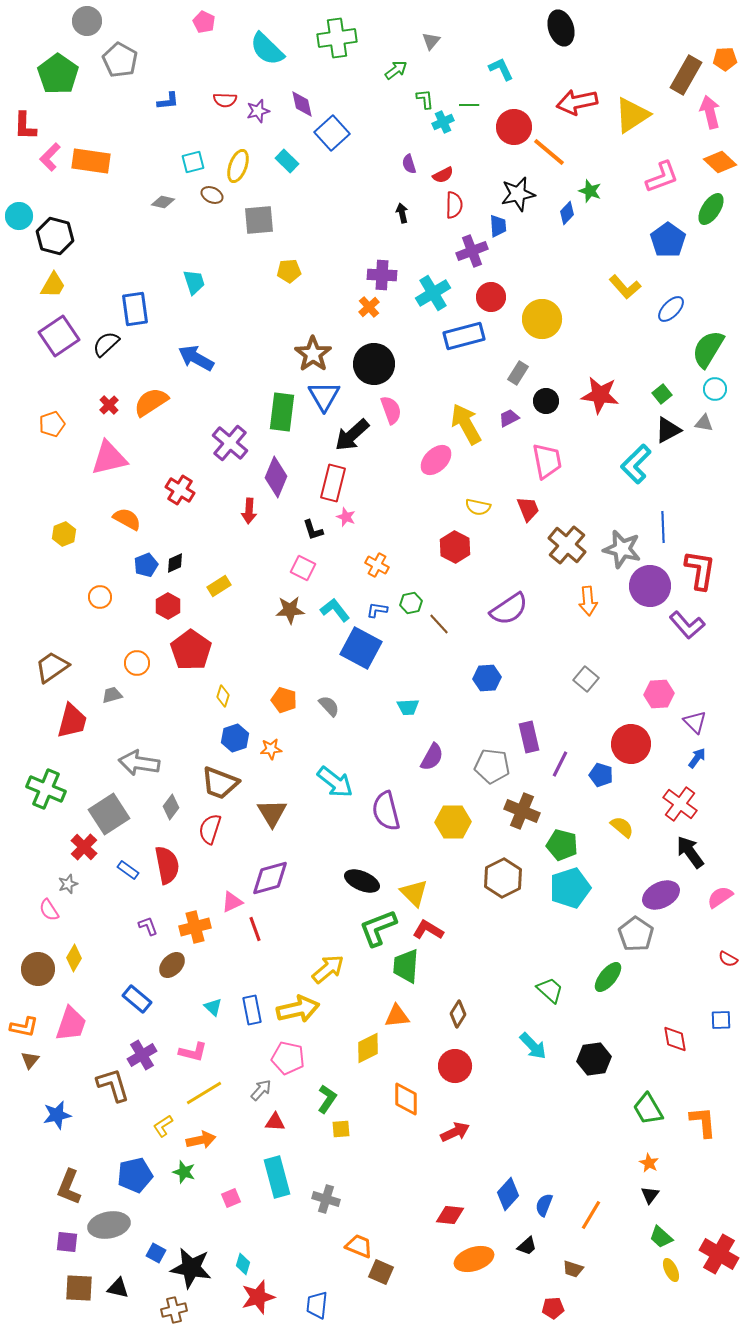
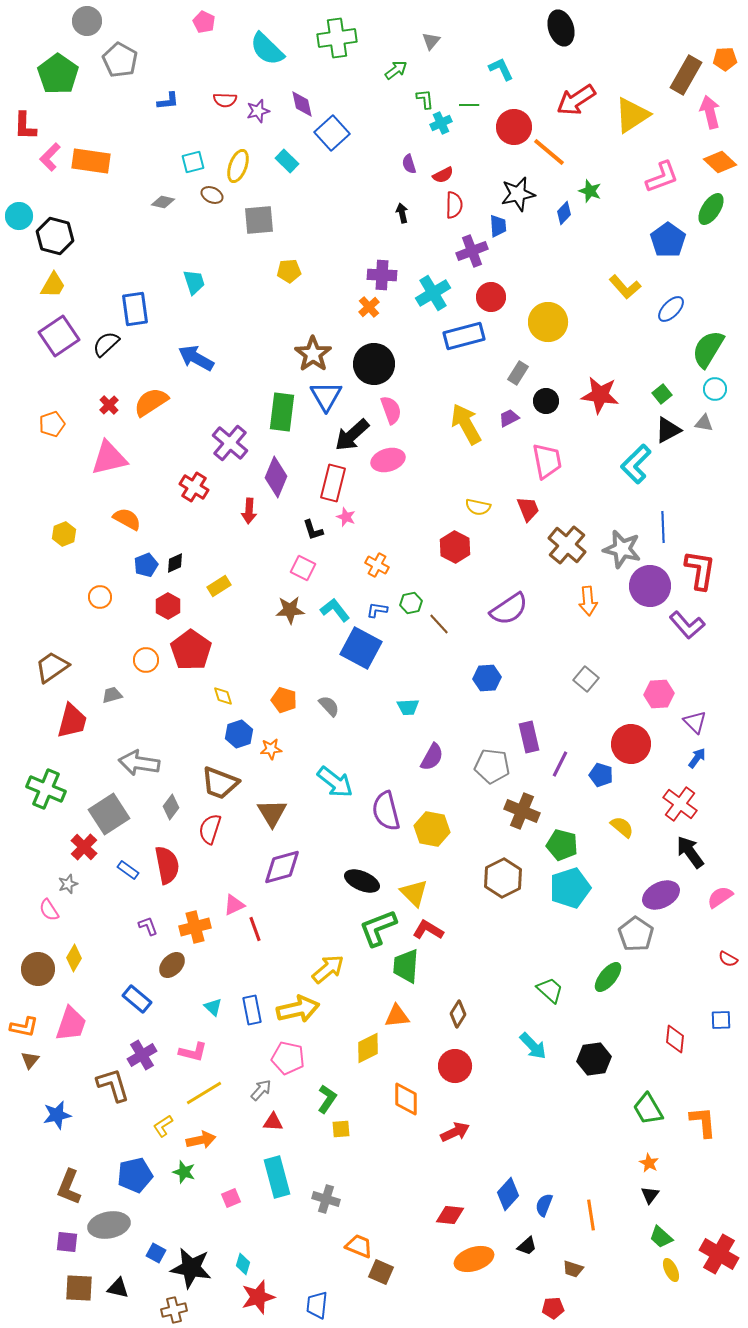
red arrow at (577, 102): moved 1 px left, 2 px up; rotated 21 degrees counterclockwise
cyan cross at (443, 122): moved 2 px left, 1 px down
blue diamond at (567, 213): moved 3 px left
yellow circle at (542, 319): moved 6 px right, 3 px down
blue triangle at (324, 396): moved 2 px right
pink ellipse at (436, 460): moved 48 px left; rotated 28 degrees clockwise
red cross at (180, 490): moved 14 px right, 3 px up
orange circle at (137, 663): moved 9 px right, 3 px up
yellow diamond at (223, 696): rotated 35 degrees counterclockwise
blue hexagon at (235, 738): moved 4 px right, 4 px up
yellow hexagon at (453, 822): moved 21 px left, 7 px down; rotated 12 degrees clockwise
purple diamond at (270, 878): moved 12 px right, 11 px up
pink triangle at (232, 902): moved 2 px right, 3 px down
red diamond at (675, 1039): rotated 16 degrees clockwise
red triangle at (275, 1122): moved 2 px left
orange line at (591, 1215): rotated 40 degrees counterclockwise
